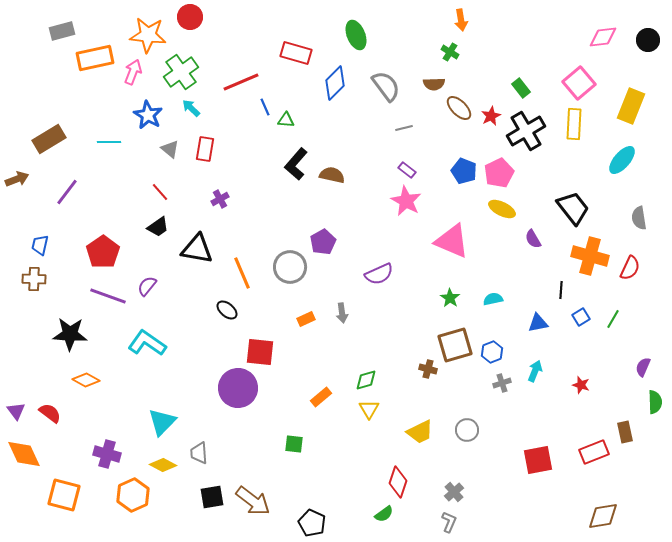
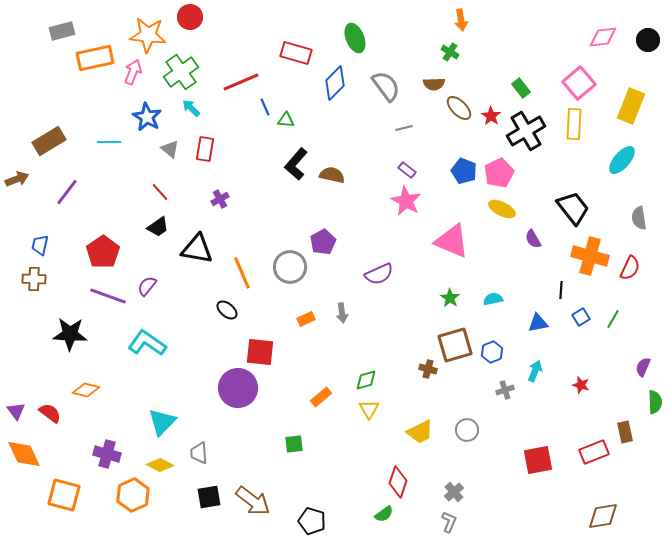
green ellipse at (356, 35): moved 1 px left, 3 px down
blue star at (148, 115): moved 1 px left, 2 px down
red star at (491, 116): rotated 12 degrees counterclockwise
brown rectangle at (49, 139): moved 2 px down
orange diamond at (86, 380): moved 10 px down; rotated 16 degrees counterclockwise
gray cross at (502, 383): moved 3 px right, 7 px down
green square at (294, 444): rotated 12 degrees counterclockwise
yellow diamond at (163, 465): moved 3 px left
black square at (212, 497): moved 3 px left
black pentagon at (312, 523): moved 2 px up; rotated 8 degrees counterclockwise
